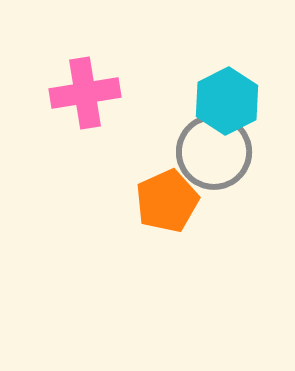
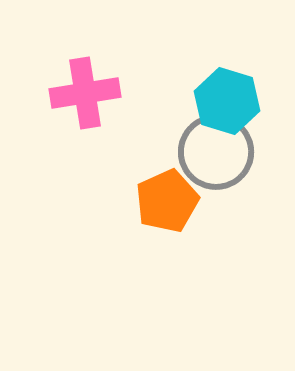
cyan hexagon: rotated 16 degrees counterclockwise
gray circle: moved 2 px right
